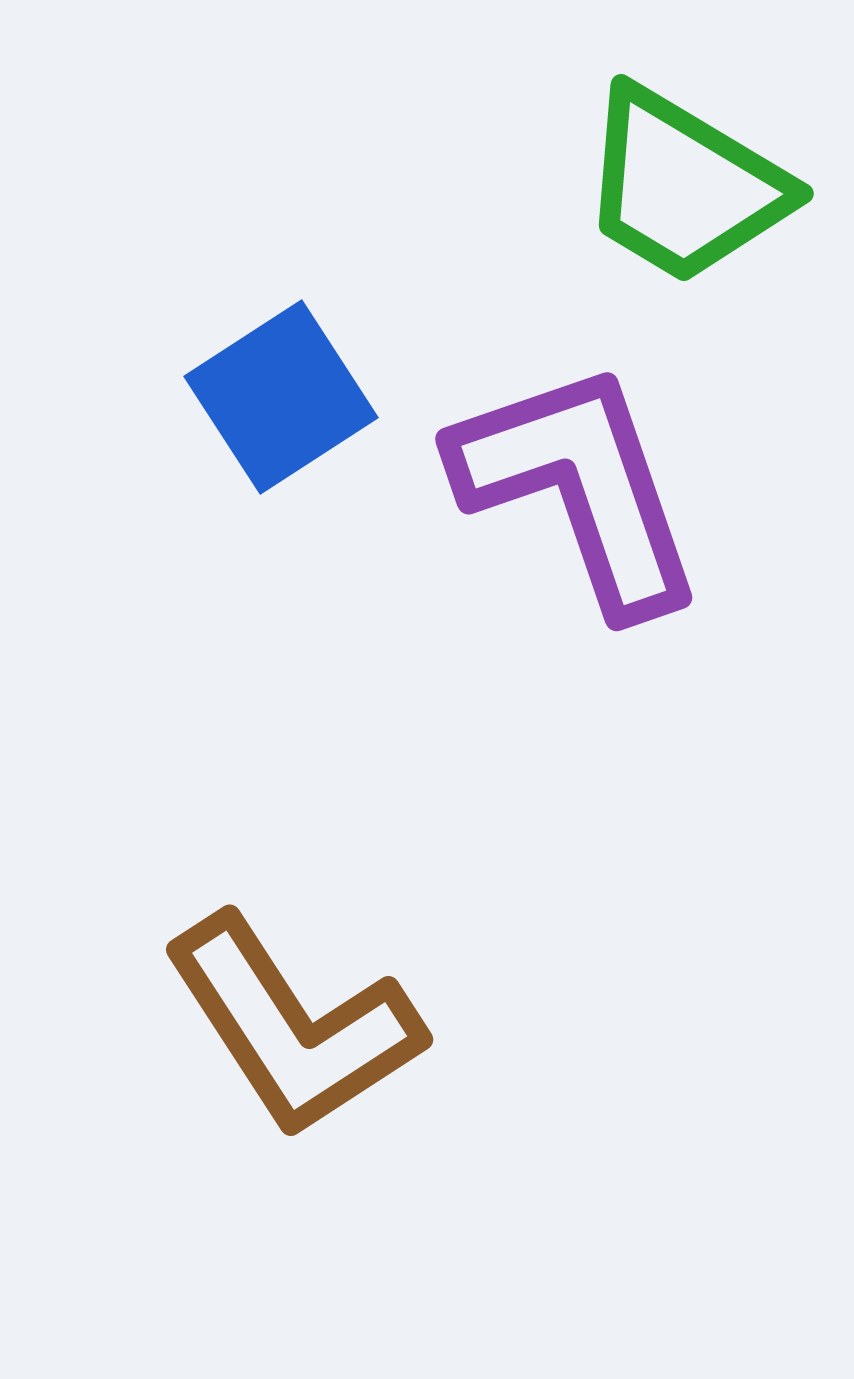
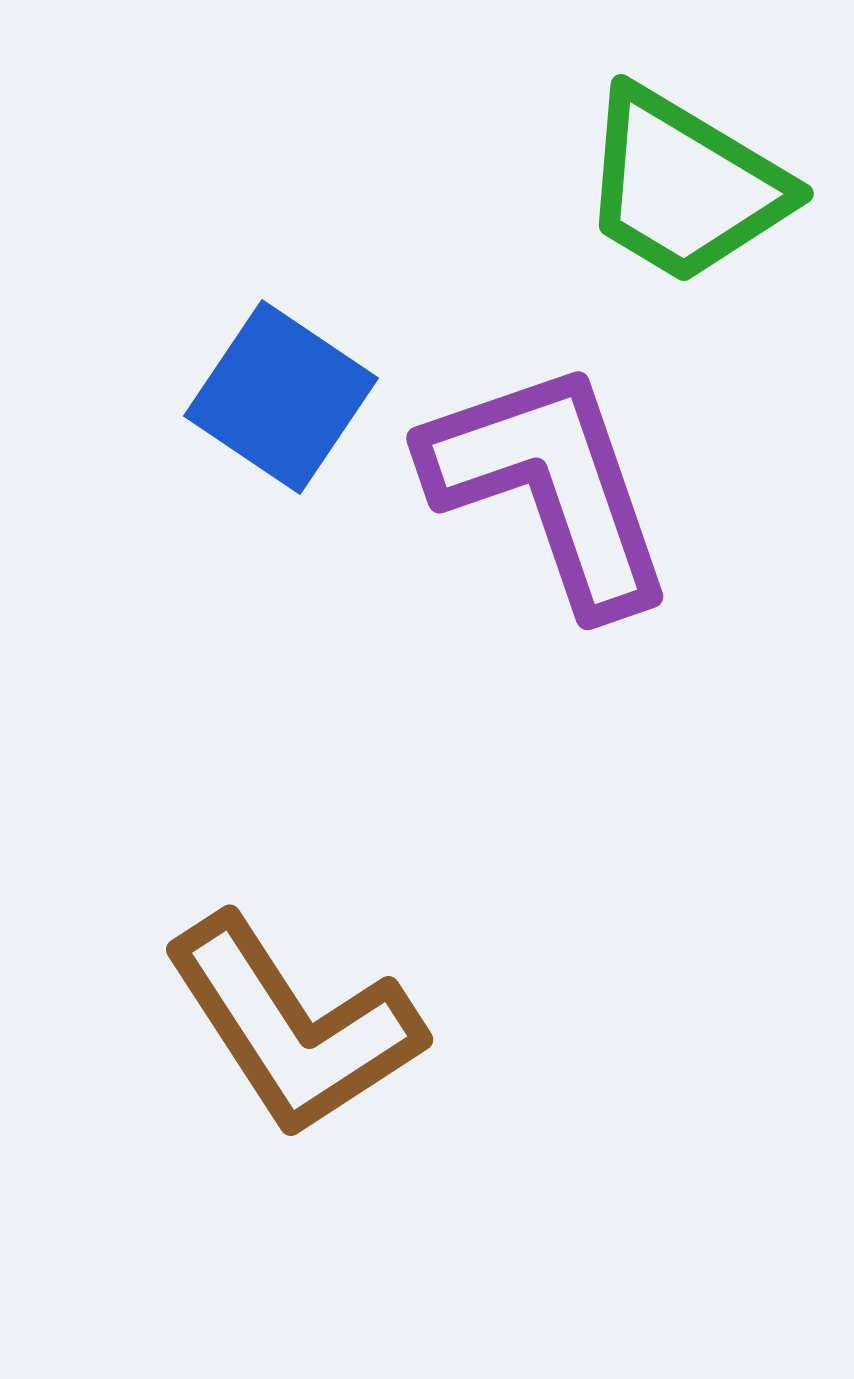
blue square: rotated 23 degrees counterclockwise
purple L-shape: moved 29 px left, 1 px up
